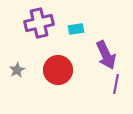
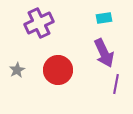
purple cross: rotated 12 degrees counterclockwise
cyan rectangle: moved 28 px right, 11 px up
purple arrow: moved 2 px left, 2 px up
